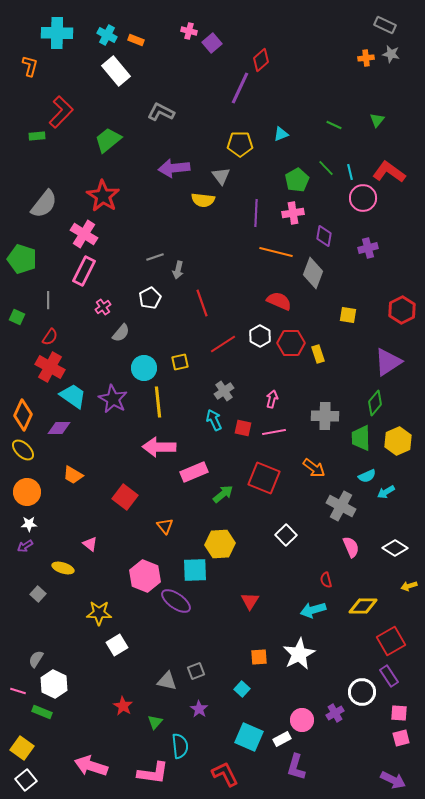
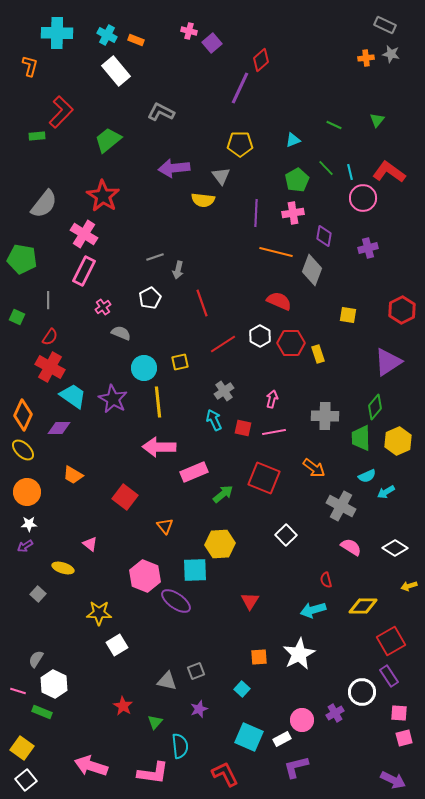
cyan triangle at (281, 134): moved 12 px right, 6 px down
green pentagon at (22, 259): rotated 8 degrees counterclockwise
gray diamond at (313, 273): moved 1 px left, 3 px up
gray semicircle at (121, 333): rotated 108 degrees counterclockwise
green diamond at (375, 403): moved 4 px down
pink semicircle at (351, 547): rotated 35 degrees counterclockwise
purple star at (199, 709): rotated 18 degrees clockwise
pink square at (401, 738): moved 3 px right
purple L-shape at (296, 767): rotated 60 degrees clockwise
